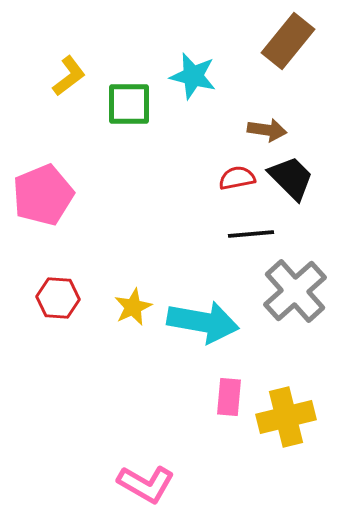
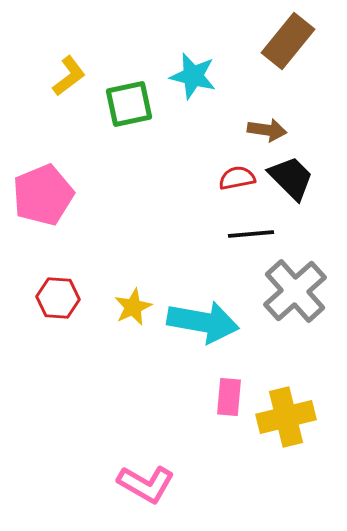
green square: rotated 12 degrees counterclockwise
